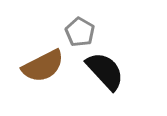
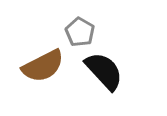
black semicircle: moved 1 px left
